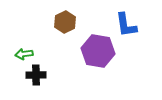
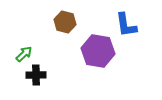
brown hexagon: rotated 20 degrees counterclockwise
green arrow: rotated 144 degrees clockwise
